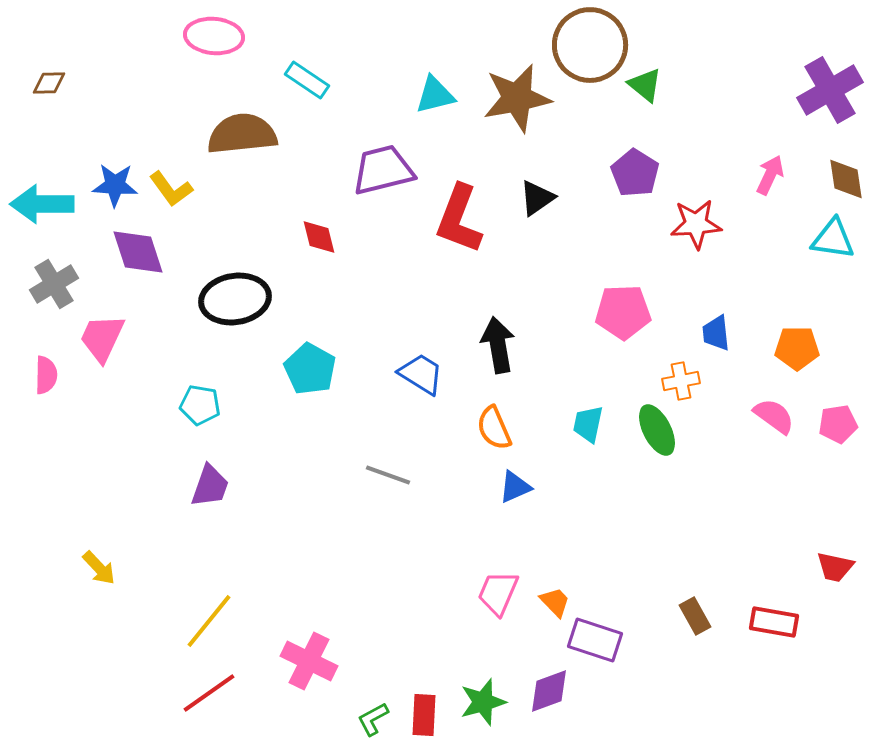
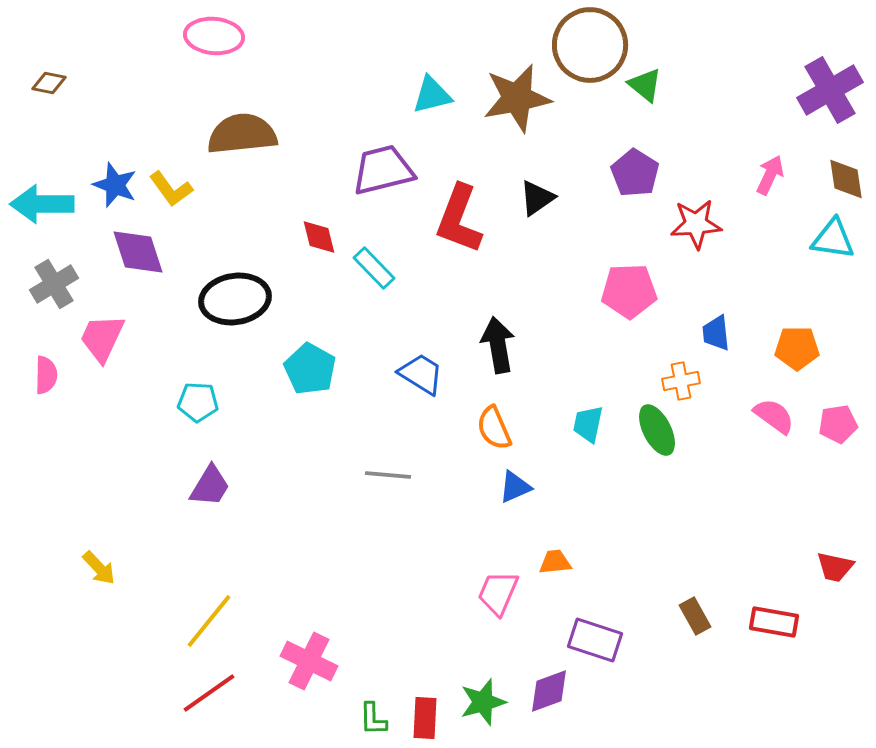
cyan rectangle at (307, 80): moved 67 px right, 188 px down; rotated 12 degrees clockwise
brown diamond at (49, 83): rotated 12 degrees clockwise
cyan triangle at (435, 95): moved 3 px left
blue star at (115, 185): rotated 18 degrees clockwise
pink pentagon at (623, 312): moved 6 px right, 21 px up
cyan pentagon at (200, 405): moved 2 px left, 3 px up; rotated 6 degrees counterclockwise
gray line at (388, 475): rotated 15 degrees counterclockwise
purple trapezoid at (210, 486): rotated 12 degrees clockwise
orange trapezoid at (555, 602): moved 40 px up; rotated 52 degrees counterclockwise
red rectangle at (424, 715): moved 1 px right, 3 px down
green L-shape at (373, 719): rotated 63 degrees counterclockwise
